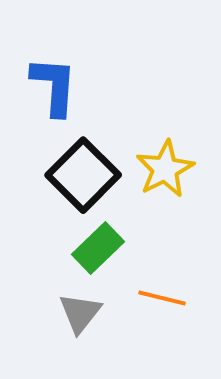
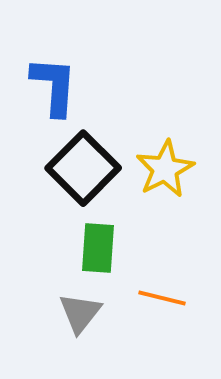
black square: moved 7 px up
green rectangle: rotated 42 degrees counterclockwise
